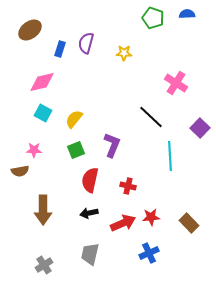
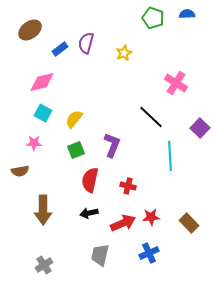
blue rectangle: rotated 35 degrees clockwise
yellow star: rotated 28 degrees counterclockwise
pink star: moved 7 px up
gray trapezoid: moved 10 px right, 1 px down
